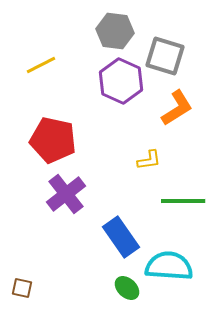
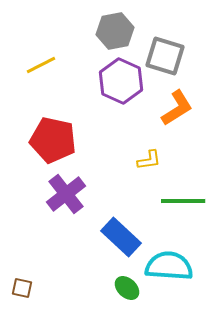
gray hexagon: rotated 18 degrees counterclockwise
blue rectangle: rotated 12 degrees counterclockwise
